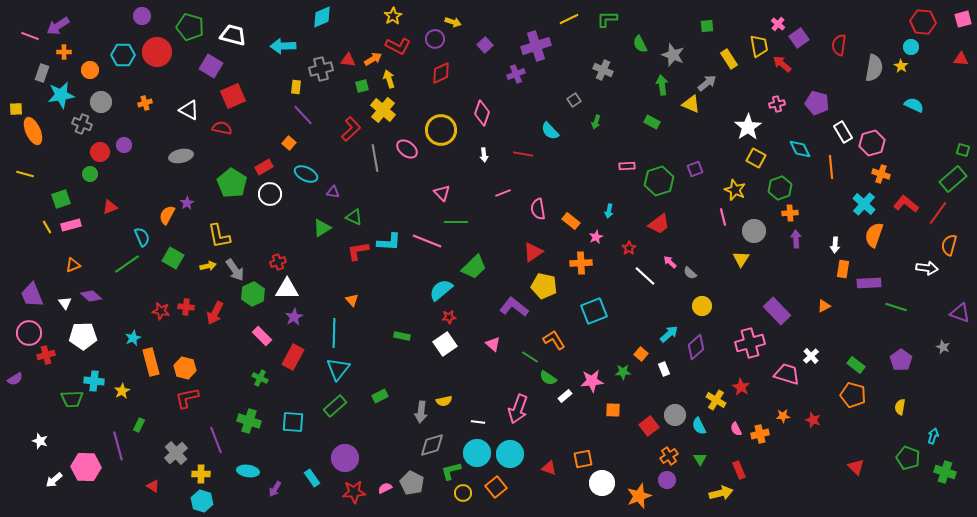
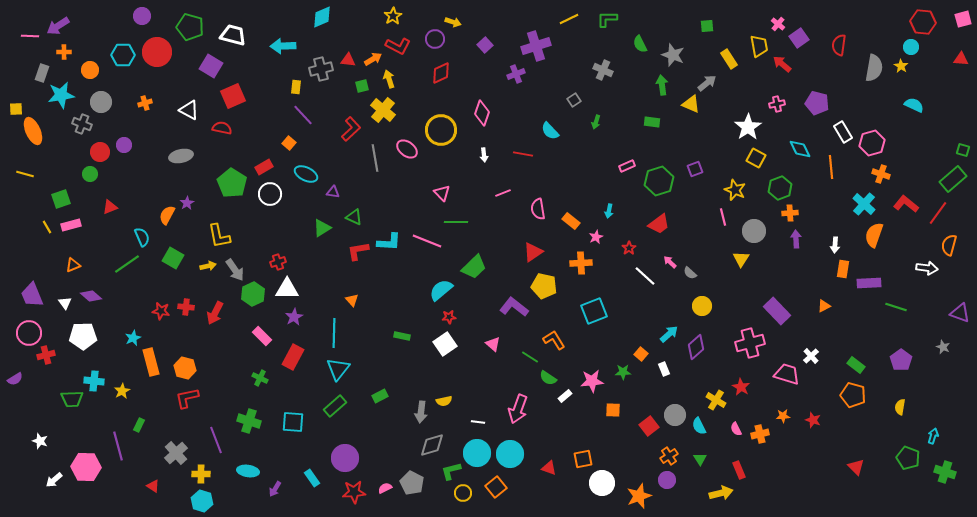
pink line at (30, 36): rotated 18 degrees counterclockwise
green rectangle at (652, 122): rotated 21 degrees counterclockwise
pink rectangle at (627, 166): rotated 21 degrees counterclockwise
